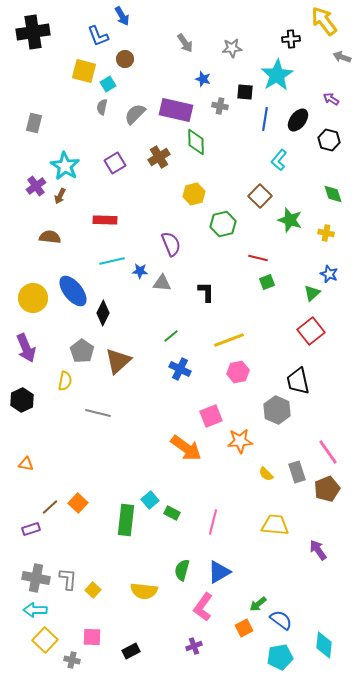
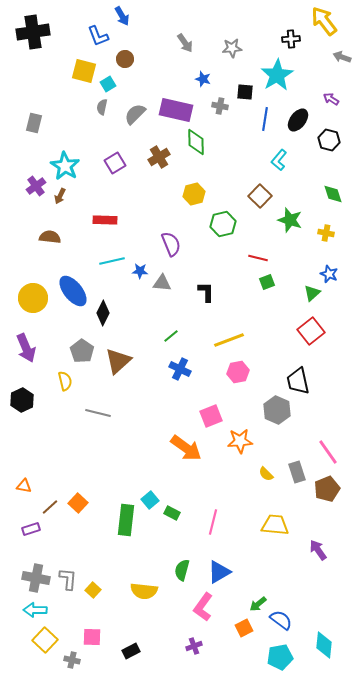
yellow semicircle at (65, 381): rotated 24 degrees counterclockwise
orange triangle at (26, 464): moved 2 px left, 22 px down
